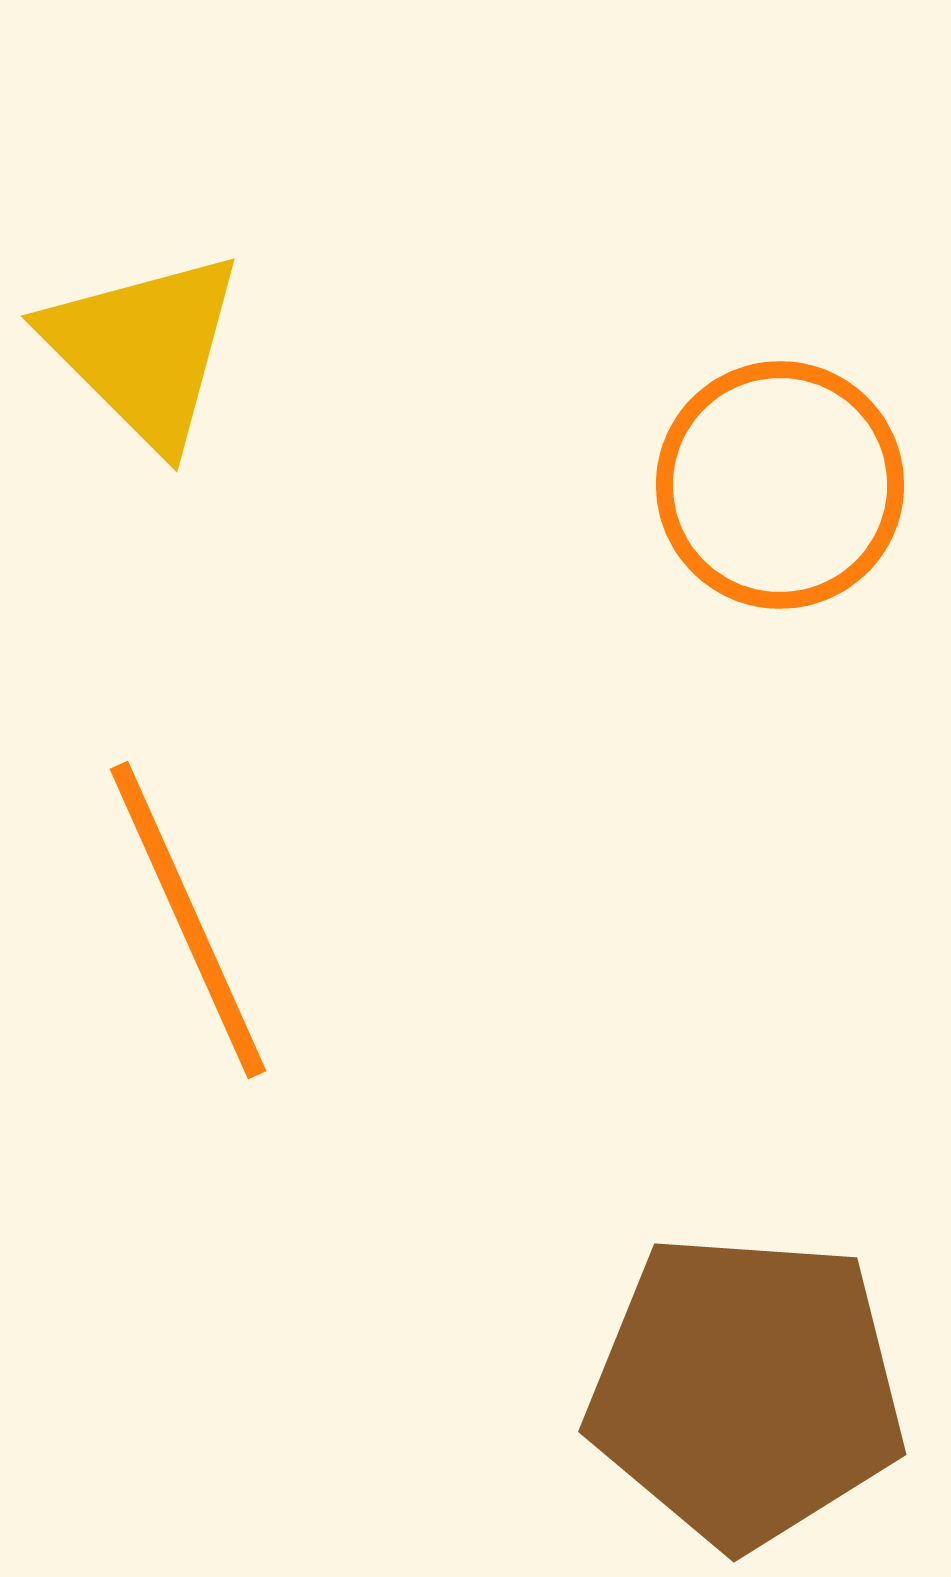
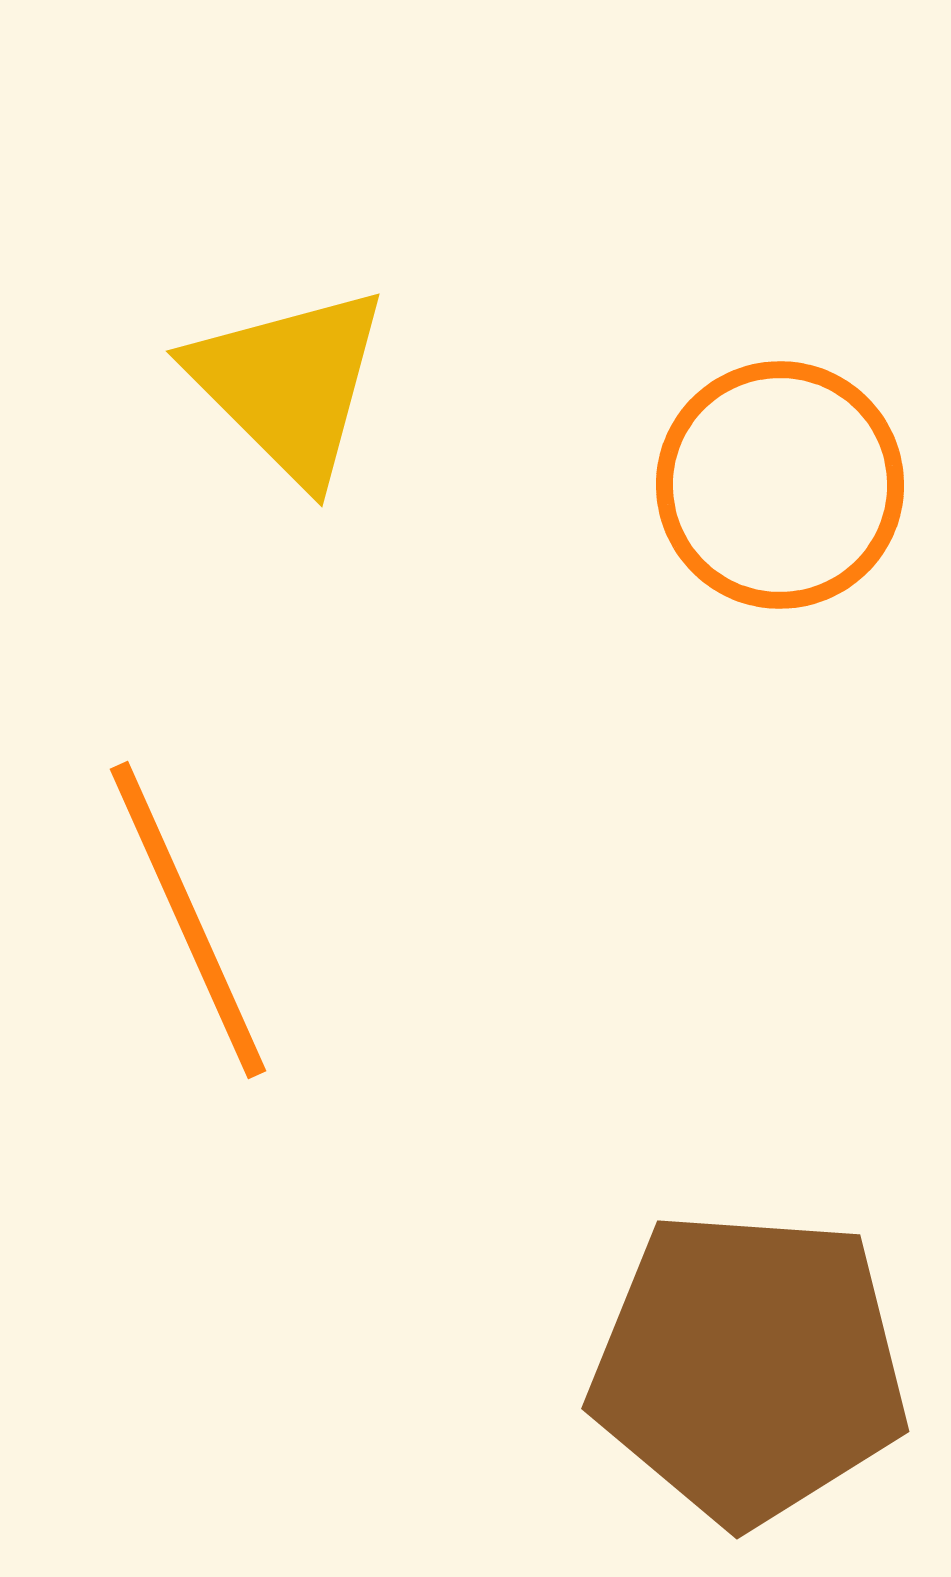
yellow triangle: moved 145 px right, 35 px down
brown pentagon: moved 3 px right, 23 px up
